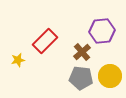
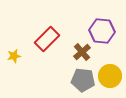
purple hexagon: rotated 10 degrees clockwise
red rectangle: moved 2 px right, 2 px up
yellow star: moved 4 px left, 4 px up
gray pentagon: moved 2 px right, 2 px down
